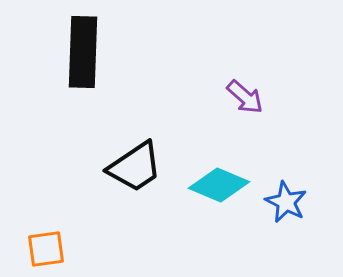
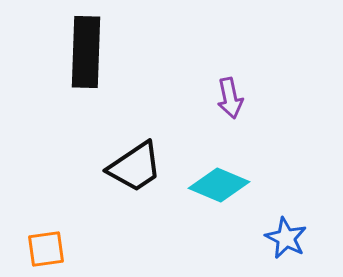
black rectangle: moved 3 px right
purple arrow: moved 15 px left, 1 px down; rotated 36 degrees clockwise
blue star: moved 36 px down
